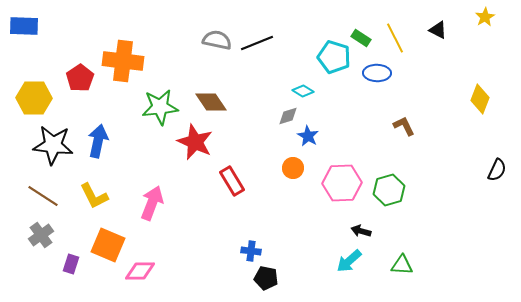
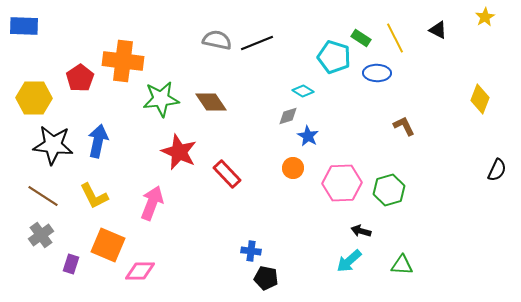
green star: moved 1 px right, 8 px up
red star: moved 16 px left, 10 px down
red rectangle: moved 5 px left, 7 px up; rotated 12 degrees counterclockwise
